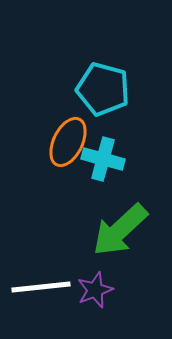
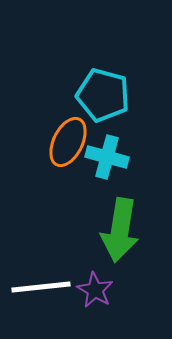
cyan pentagon: moved 6 px down
cyan cross: moved 4 px right, 2 px up
green arrow: rotated 38 degrees counterclockwise
purple star: rotated 21 degrees counterclockwise
